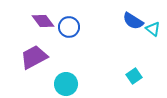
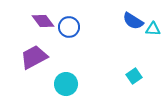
cyan triangle: rotated 35 degrees counterclockwise
